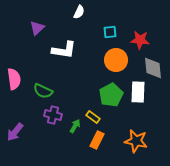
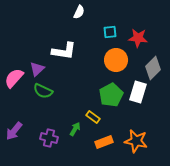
purple triangle: moved 41 px down
red star: moved 2 px left, 2 px up
white L-shape: moved 1 px down
gray diamond: rotated 50 degrees clockwise
pink semicircle: moved 1 px up; rotated 130 degrees counterclockwise
white rectangle: rotated 15 degrees clockwise
purple cross: moved 4 px left, 23 px down
green arrow: moved 3 px down
purple arrow: moved 1 px left, 1 px up
orange rectangle: moved 7 px right, 2 px down; rotated 42 degrees clockwise
